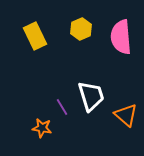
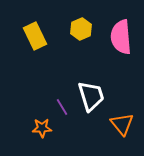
orange triangle: moved 4 px left, 9 px down; rotated 10 degrees clockwise
orange star: rotated 12 degrees counterclockwise
